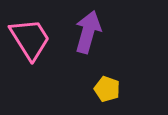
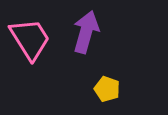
purple arrow: moved 2 px left
